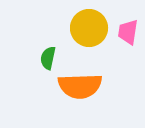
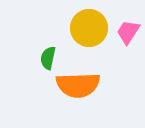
pink trapezoid: rotated 24 degrees clockwise
orange semicircle: moved 2 px left, 1 px up
